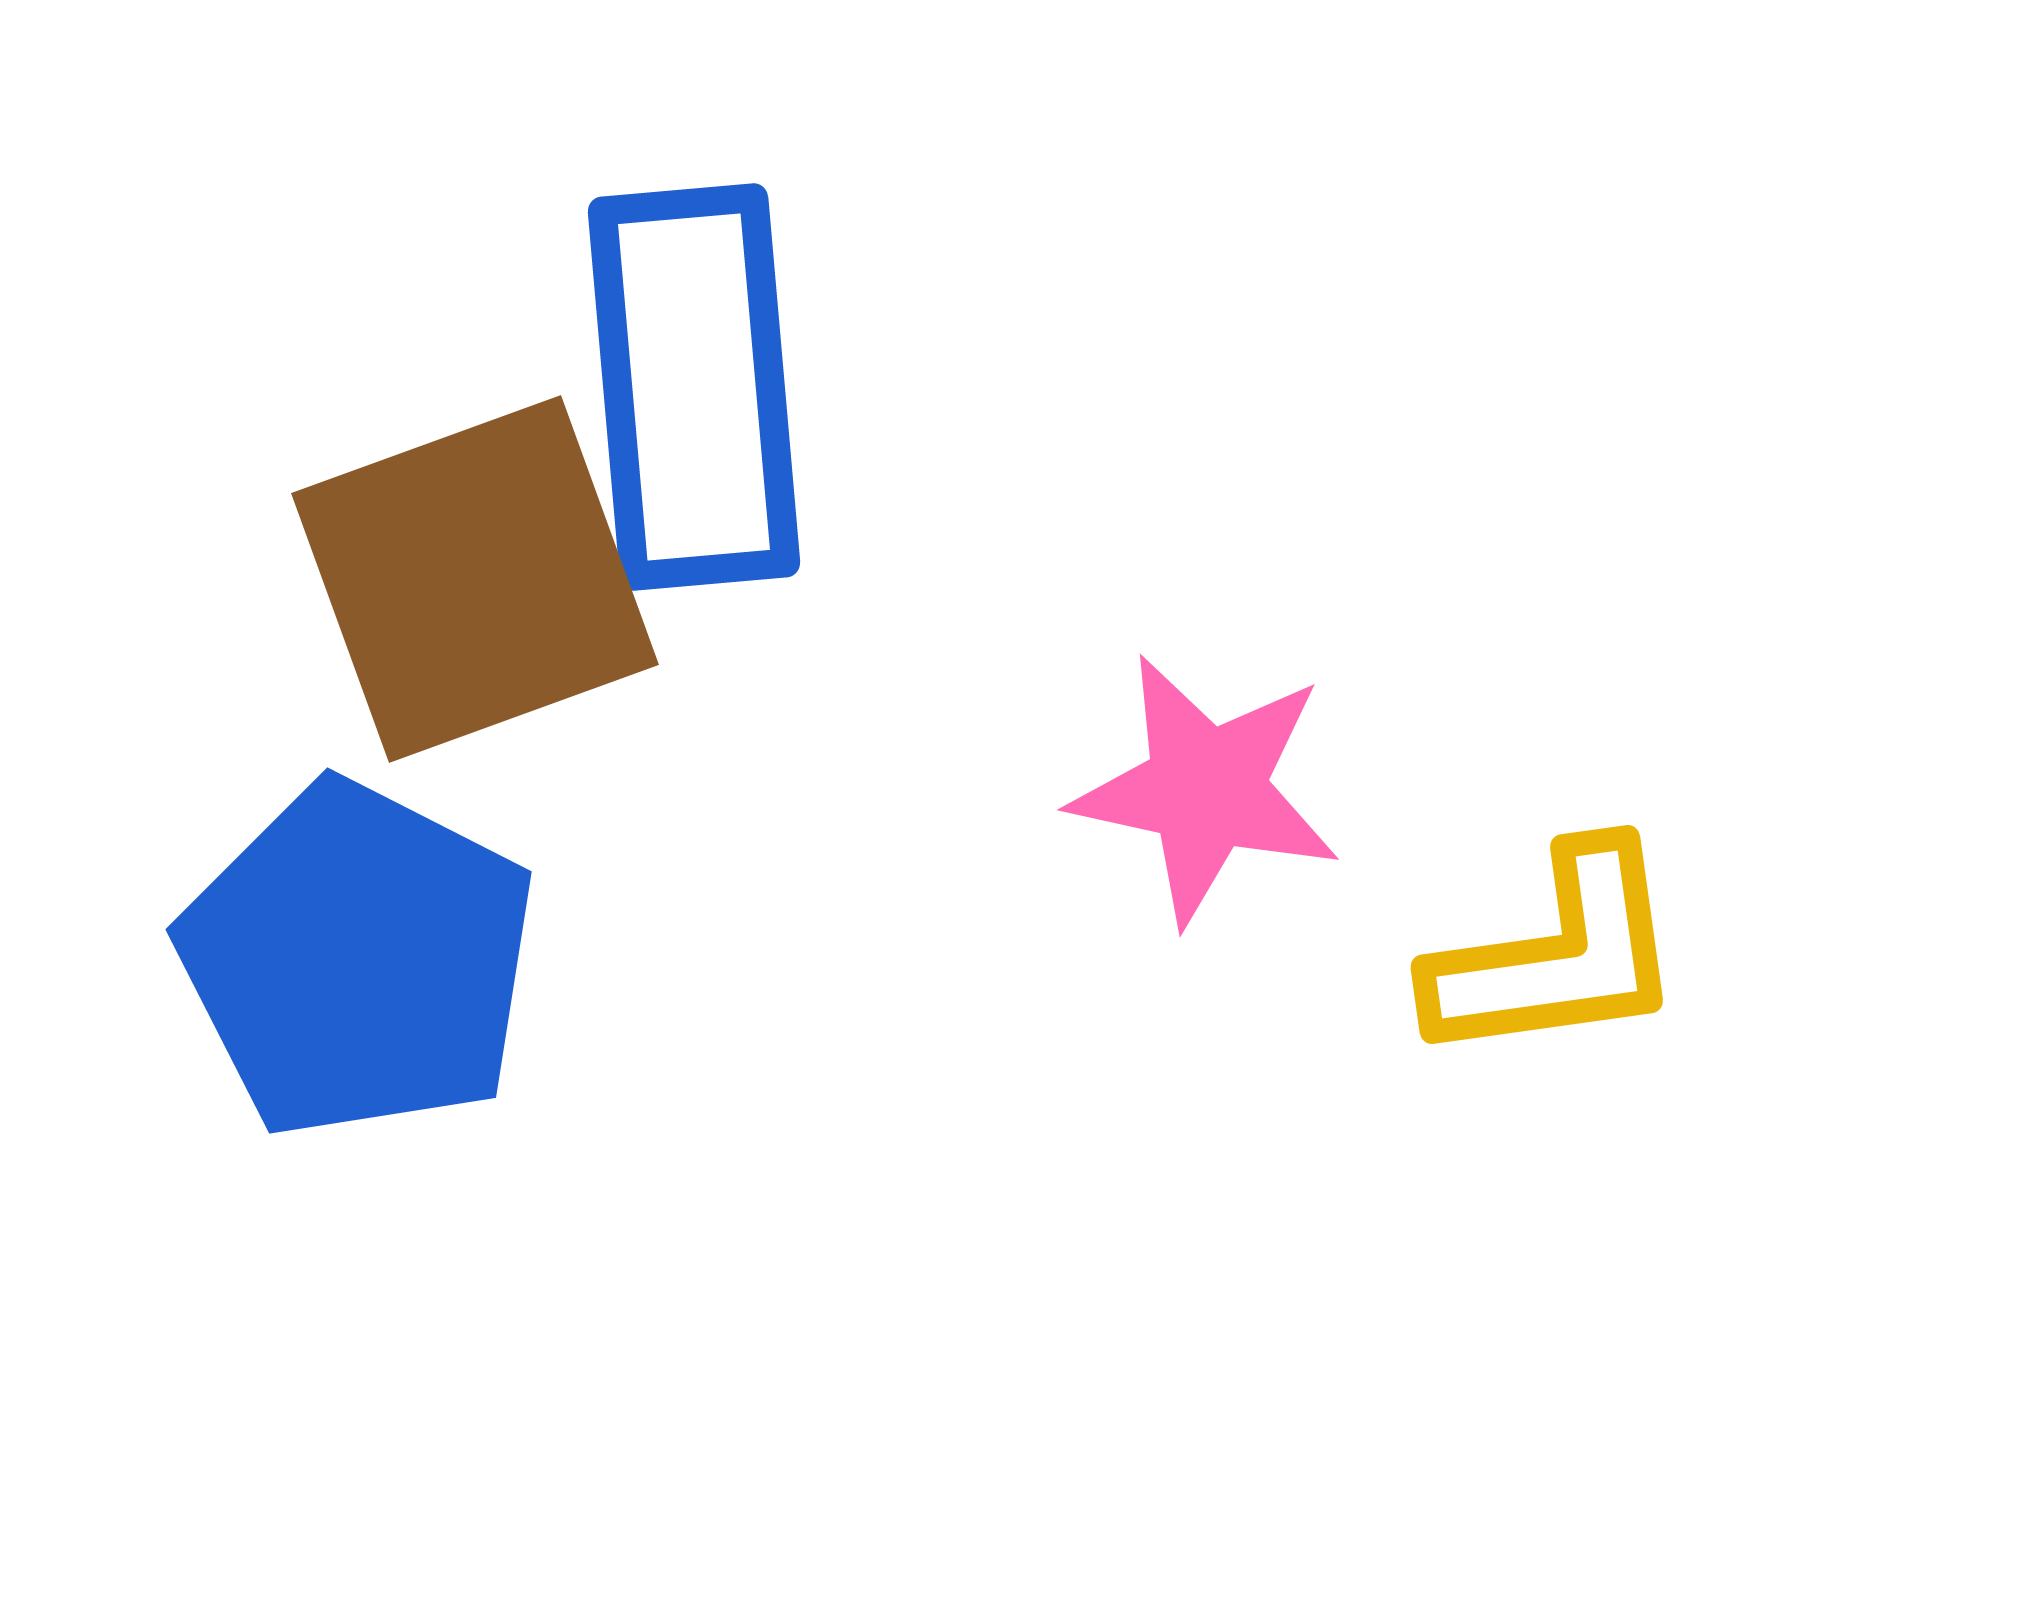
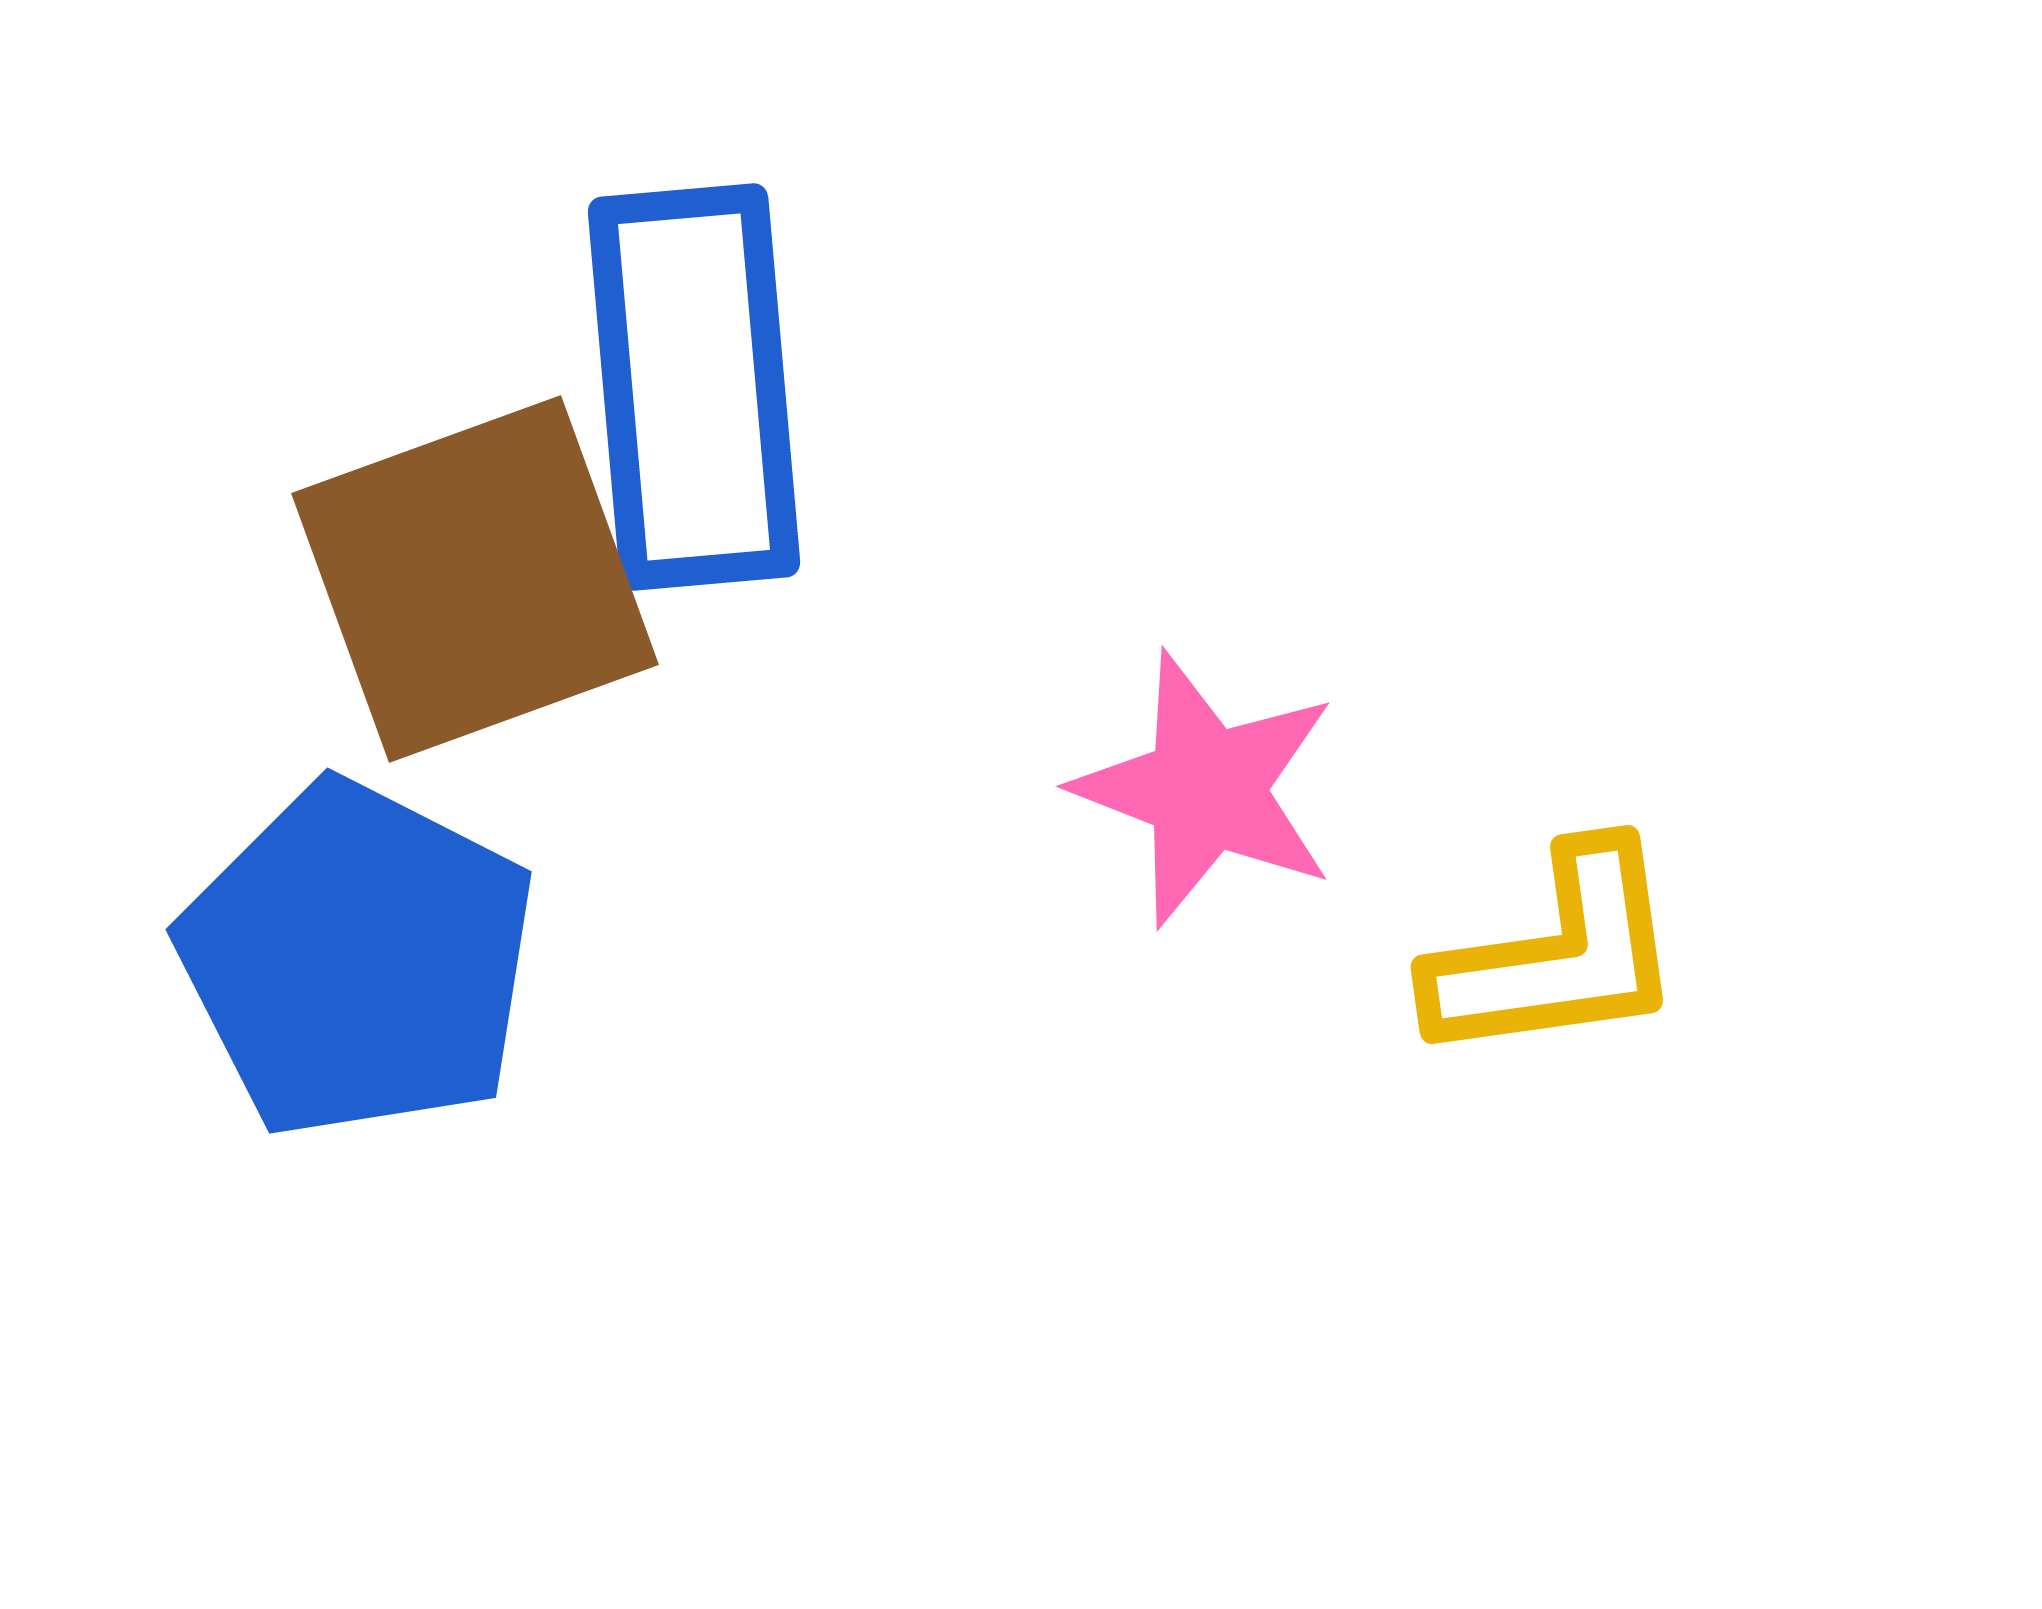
pink star: rotated 9 degrees clockwise
